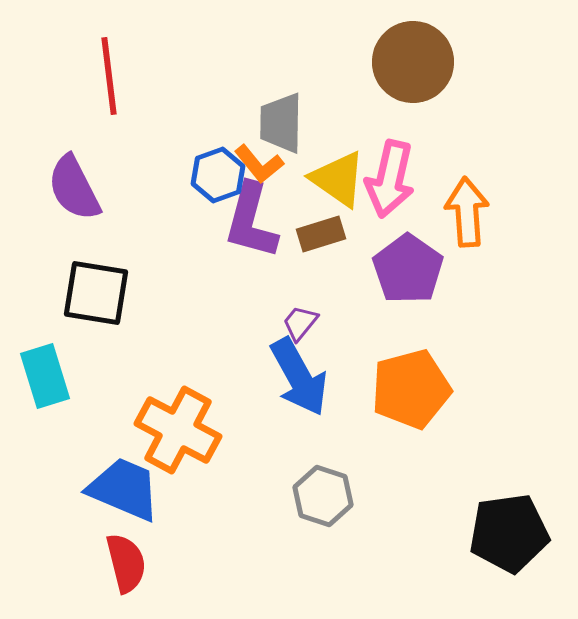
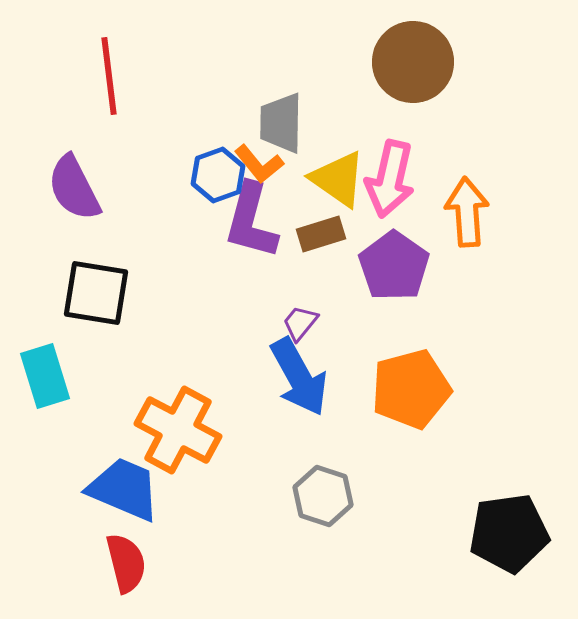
purple pentagon: moved 14 px left, 3 px up
